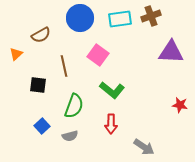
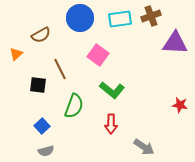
purple triangle: moved 4 px right, 9 px up
brown line: moved 4 px left, 3 px down; rotated 15 degrees counterclockwise
gray semicircle: moved 24 px left, 15 px down
